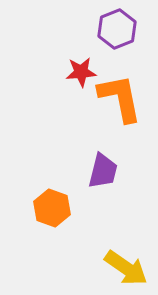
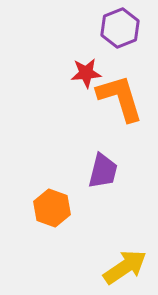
purple hexagon: moved 3 px right, 1 px up
red star: moved 5 px right, 1 px down
orange L-shape: rotated 6 degrees counterclockwise
yellow arrow: moved 1 px left, 1 px up; rotated 69 degrees counterclockwise
